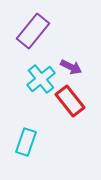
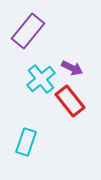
purple rectangle: moved 5 px left
purple arrow: moved 1 px right, 1 px down
